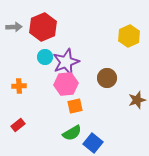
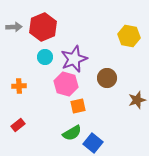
yellow hexagon: rotated 25 degrees counterclockwise
purple star: moved 8 px right, 3 px up
pink hexagon: rotated 20 degrees clockwise
orange square: moved 3 px right
